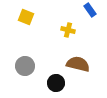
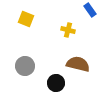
yellow square: moved 2 px down
